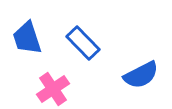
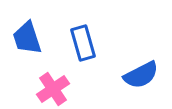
blue rectangle: rotated 28 degrees clockwise
